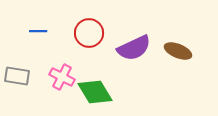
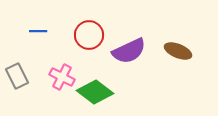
red circle: moved 2 px down
purple semicircle: moved 5 px left, 3 px down
gray rectangle: rotated 55 degrees clockwise
green diamond: rotated 21 degrees counterclockwise
